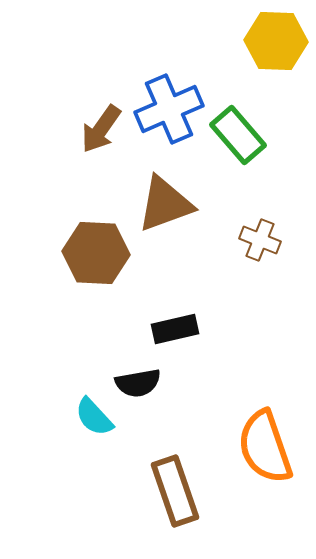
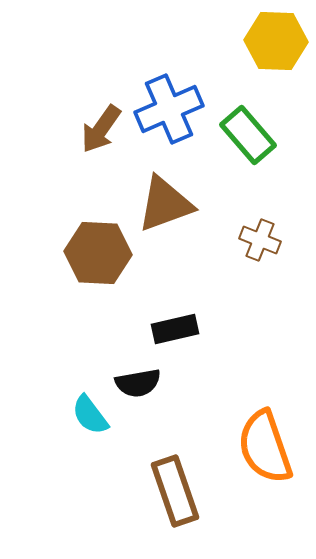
green rectangle: moved 10 px right
brown hexagon: moved 2 px right
cyan semicircle: moved 4 px left, 2 px up; rotated 6 degrees clockwise
